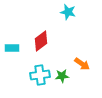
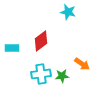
cyan cross: moved 1 px right, 1 px up
